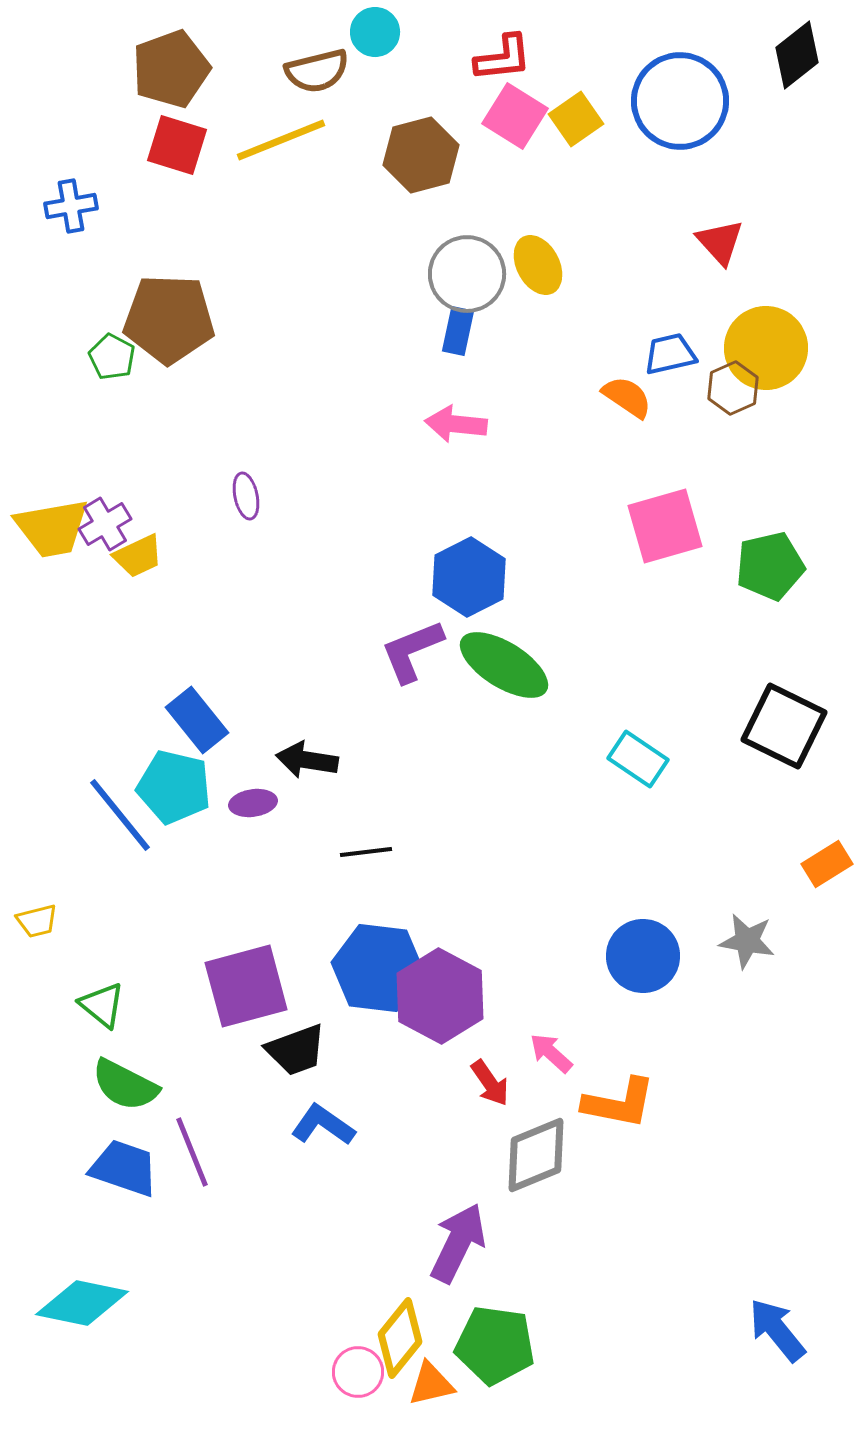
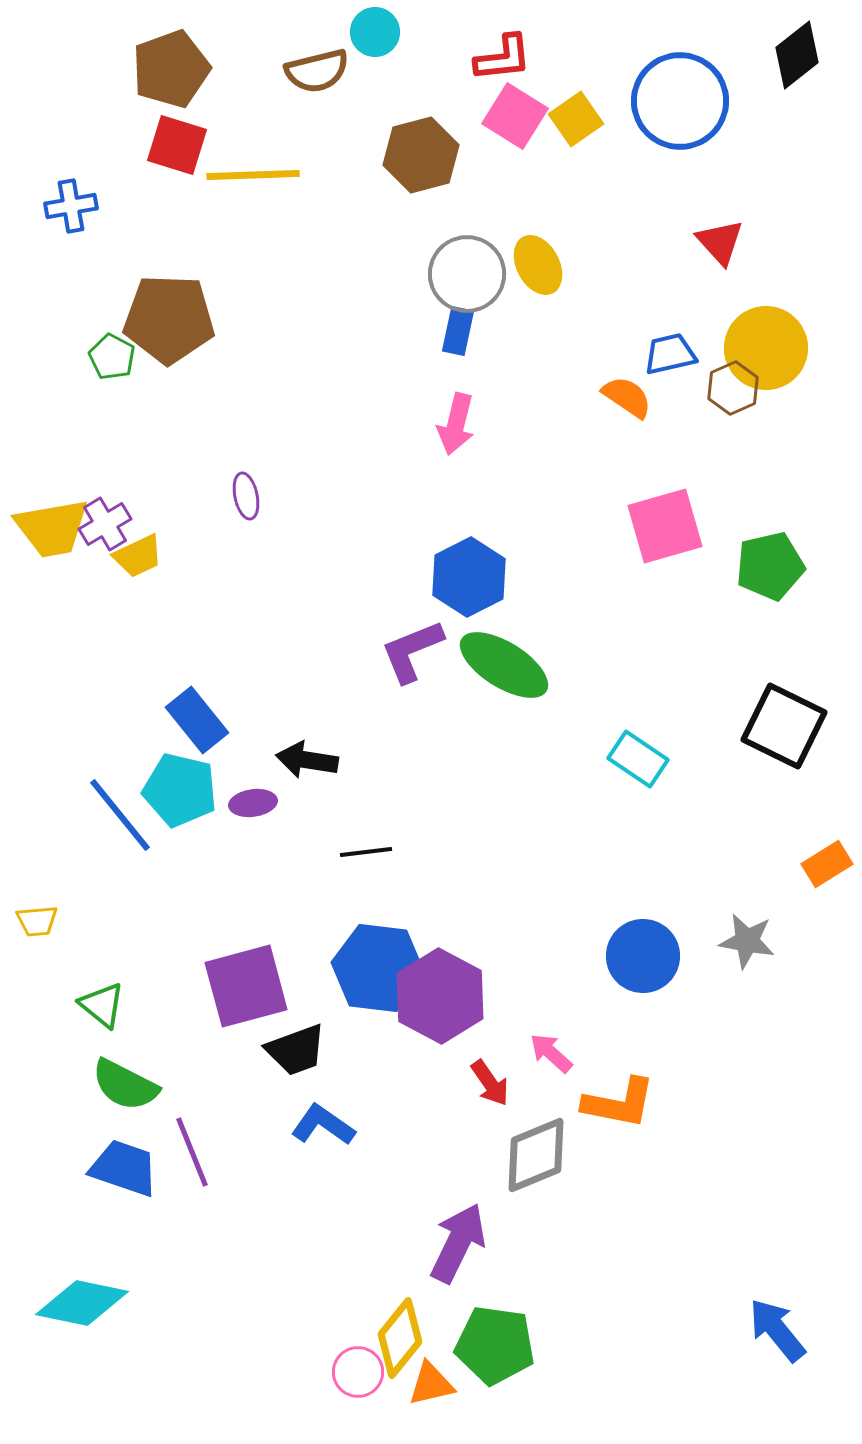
yellow line at (281, 140): moved 28 px left, 35 px down; rotated 20 degrees clockwise
pink arrow at (456, 424): rotated 82 degrees counterclockwise
cyan pentagon at (174, 787): moved 6 px right, 3 px down
yellow trapezoid at (37, 921): rotated 9 degrees clockwise
